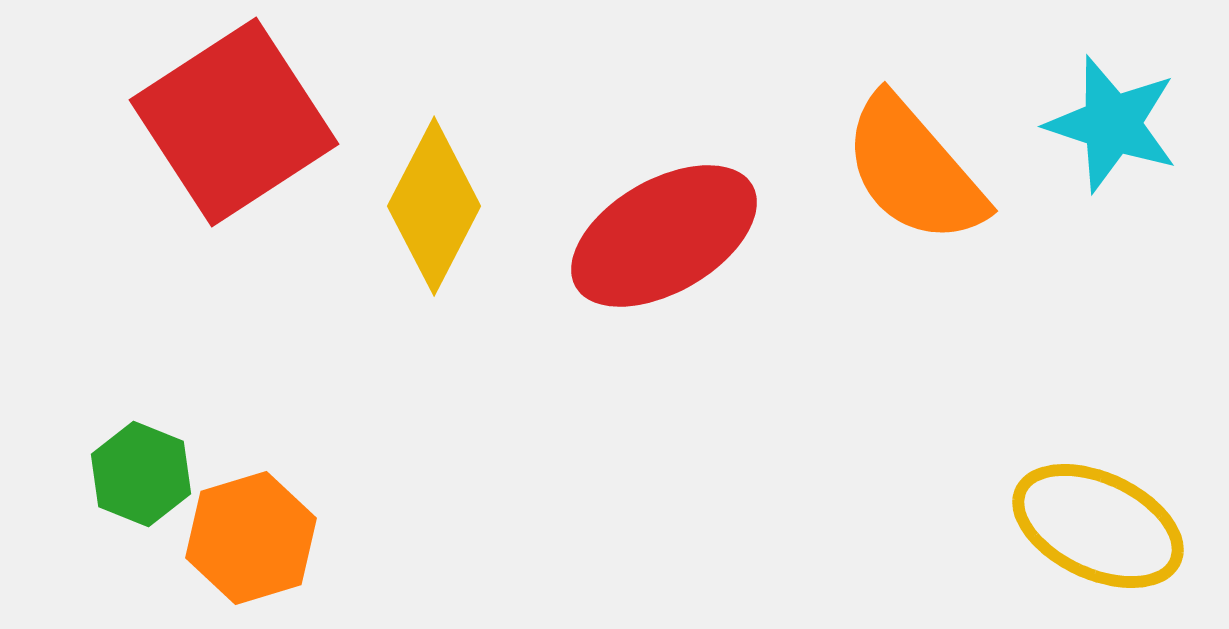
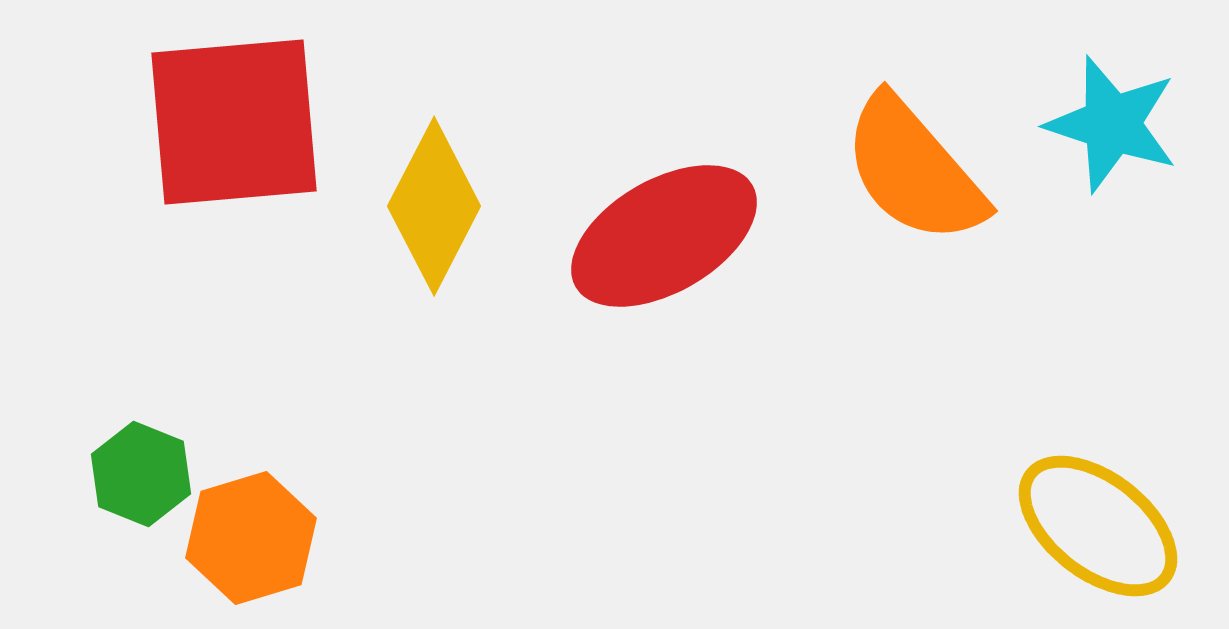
red square: rotated 28 degrees clockwise
yellow ellipse: rotated 13 degrees clockwise
